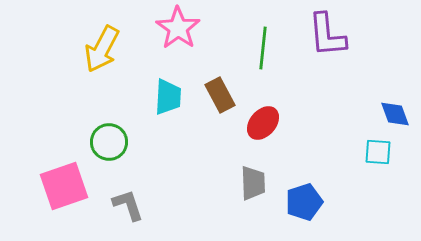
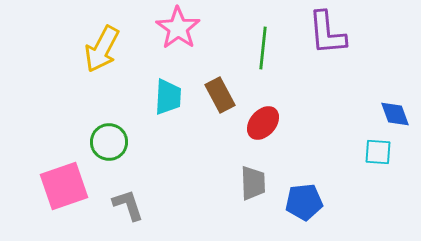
purple L-shape: moved 2 px up
blue pentagon: rotated 12 degrees clockwise
